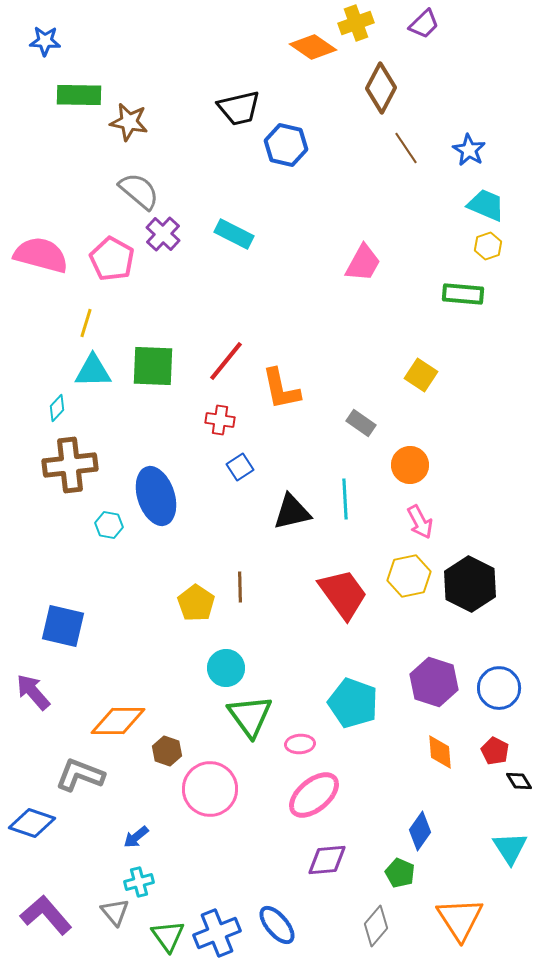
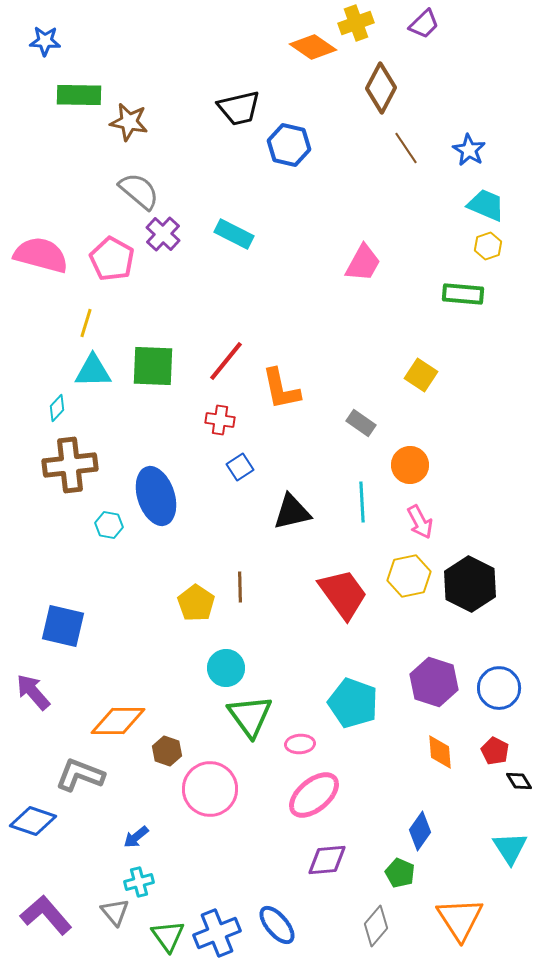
blue hexagon at (286, 145): moved 3 px right
cyan line at (345, 499): moved 17 px right, 3 px down
blue diamond at (32, 823): moved 1 px right, 2 px up
